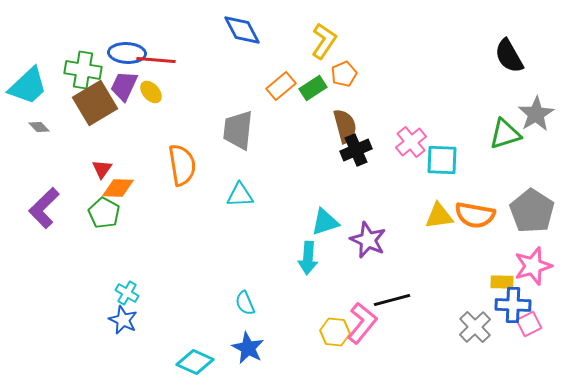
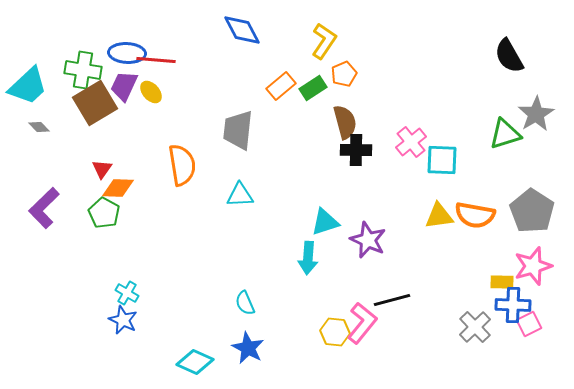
brown semicircle at (345, 126): moved 4 px up
black cross at (356, 150): rotated 24 degrees clockwise
